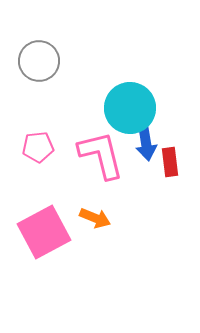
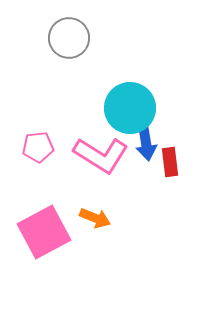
gray circle: moved 30 px right, 23 px up
pink L-shape: rotated 136 degrees clockwise
